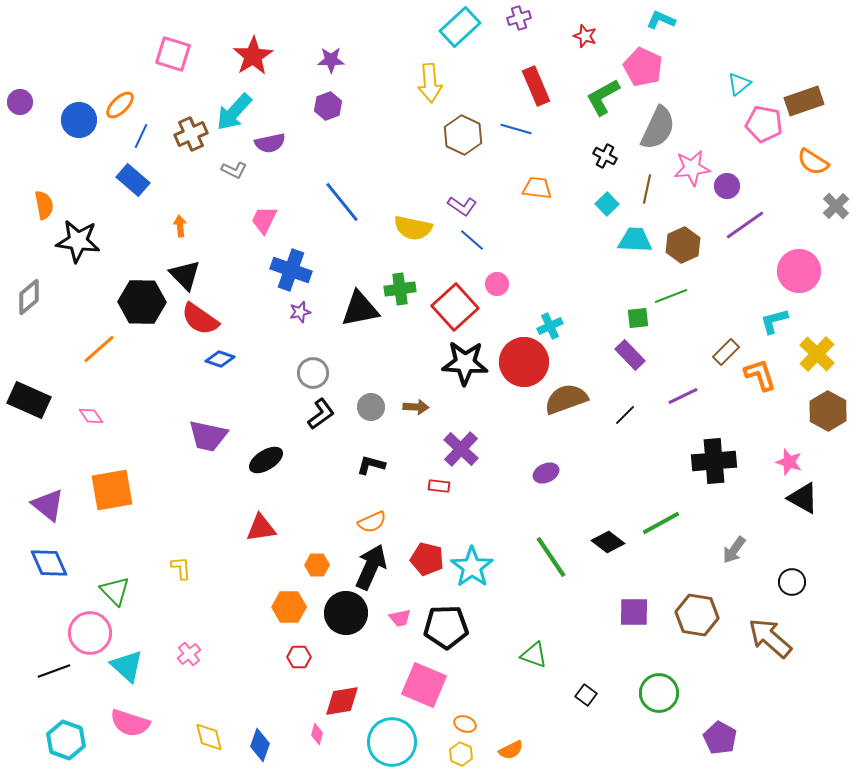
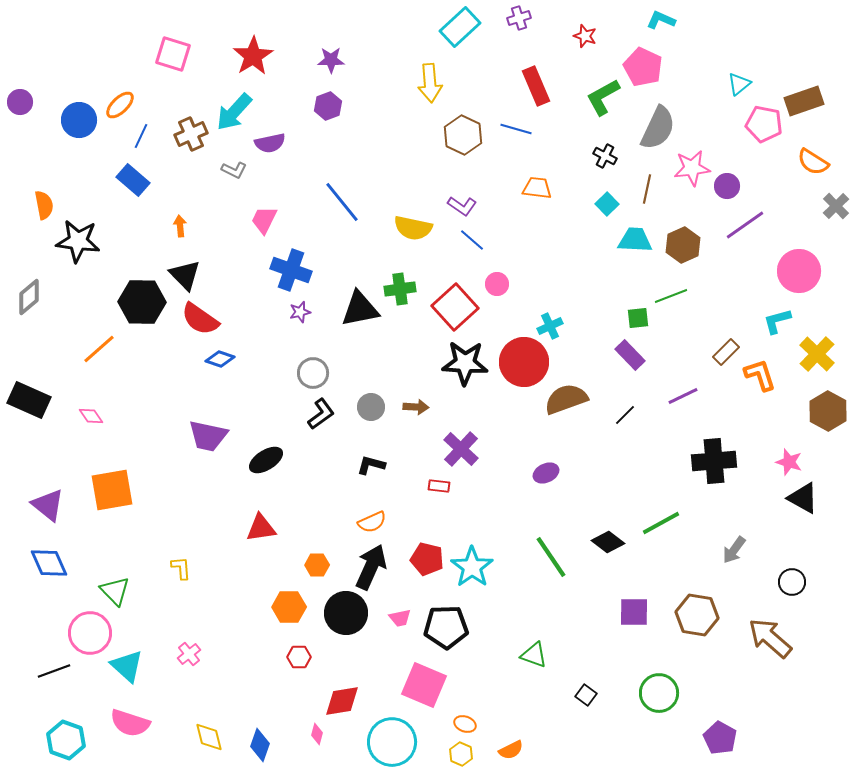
cyan L-shape at (774, 321): moved 3 px right
